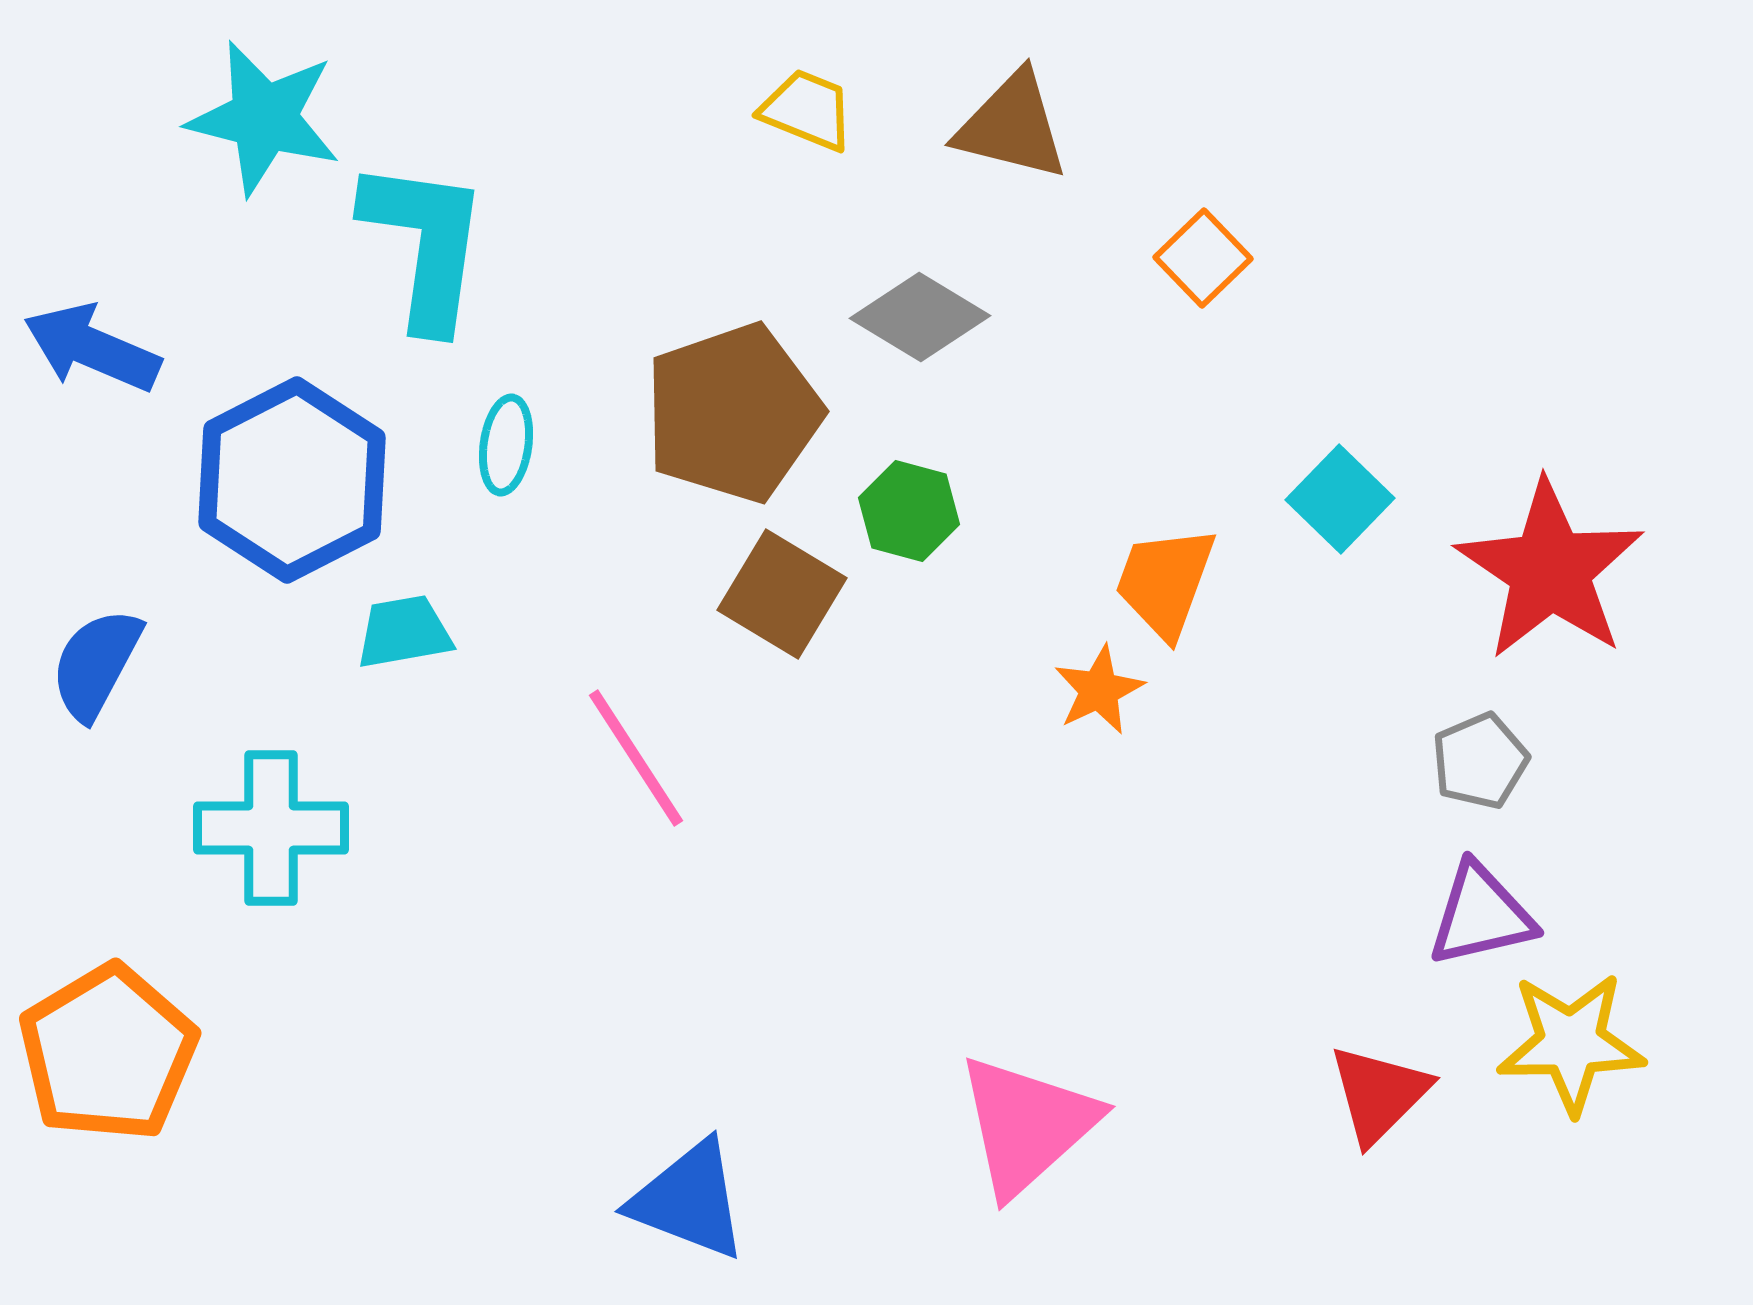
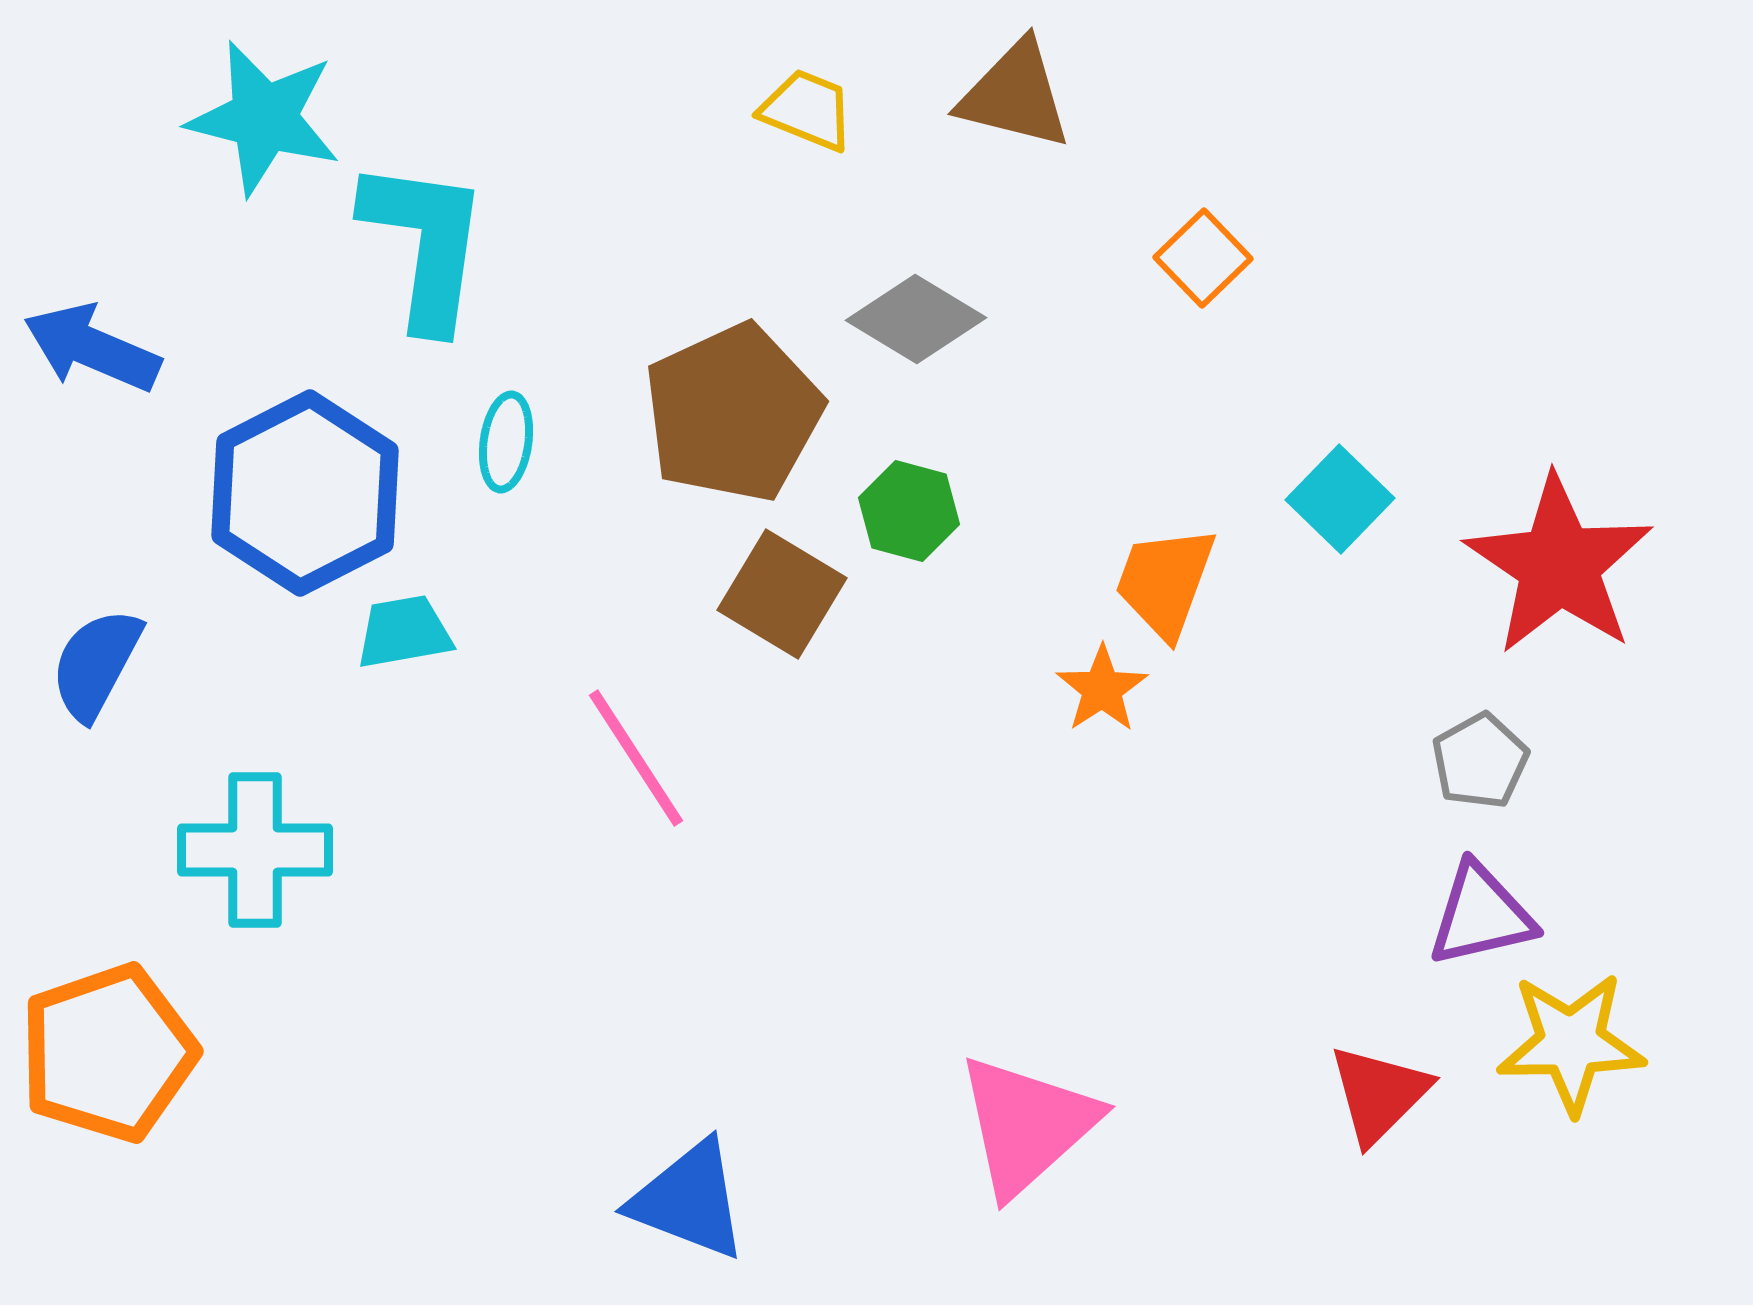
brown triangle: moved 3 px right, 31 px up
gray diamond: moved 4 px left, 2 px down
brown pentagon: rotated 6 degrees counterclockwise
cyan ellipse: moved 3 px up
blue hexagon: moved 13 px right, 13 px down
red star: moved 9 px right, 5 px up
orange star: moved 3 px right, 1 px up; rotated 8 degrees counterclockwise
gray pentagon: rotated 6 degrees counterclockwise
cyan cross: moved 16 px left, 22 px down
orange pentagon: rotated 12 degrees clockwise
